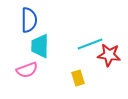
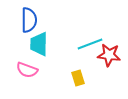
cyan trapezoid: moved 1 px left, 2 px up
pink semicircle: rotated 40 degrees clockwise
